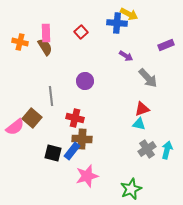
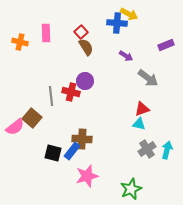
brown semicircle: moved 41 px right
gray arrow: rotated 10 degrees counterclockwise
red cross: moved 4 px left, 26 px up
